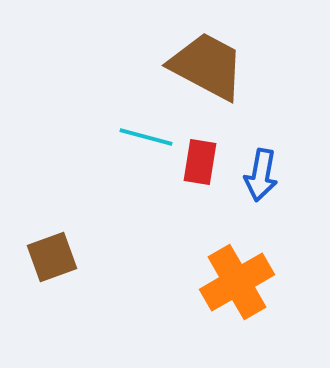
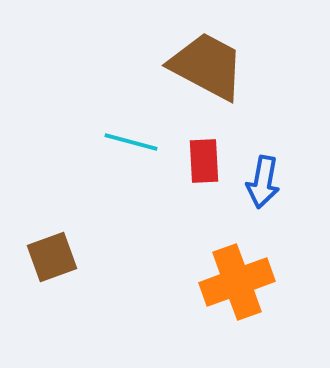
cyan line: moved 15 px left, 5 px down
red rectangle: moved 4 px right, 1 px up; rotated 12 degrees counterclockwise
blue arrow: moved 2 px right, 7 px down
orange cross: rotated 10 degrees clockwise
